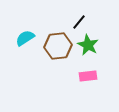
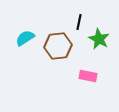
black line: rotated 28 degrees counterclockwise
green star: moved 11 px right, 6 px up
pink rectangle: rotated 18 degrees clockwise
